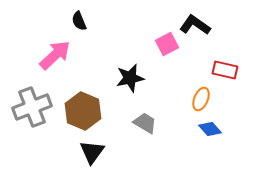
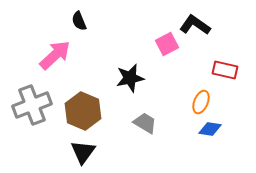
orange ellipse: moved 3 px down
gray cross: moved 2 px up
blue diamond: rotated 40 degrees counterclockwise
black triangle: moved 9 px left
